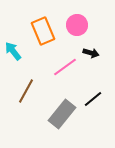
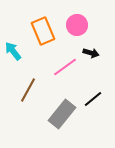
brown line: moved 2 px right, 1 px up
